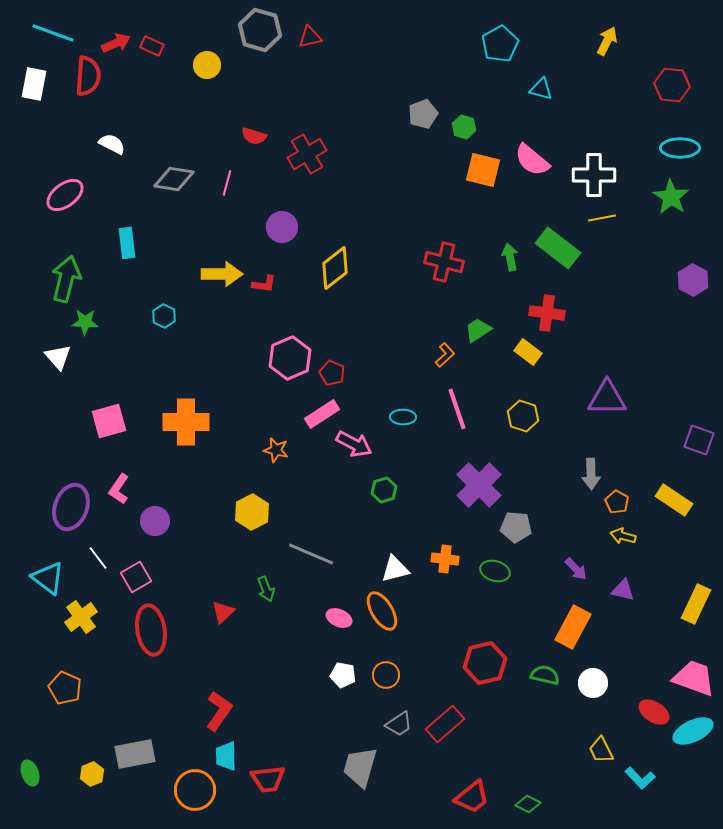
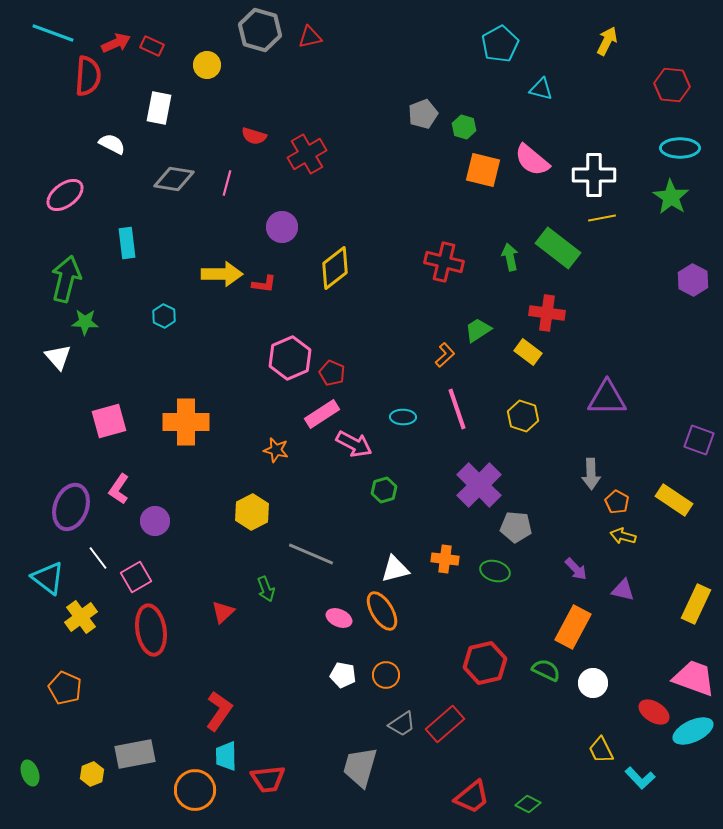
white rectangle at (34, 84): moved 125 px right, 24 px down
green semicircle at (545, 675): moved 1 px right, 5 px up; rotated 12 degrees clockwise
gray trapezoid at (399, 724): moved 3 px right
